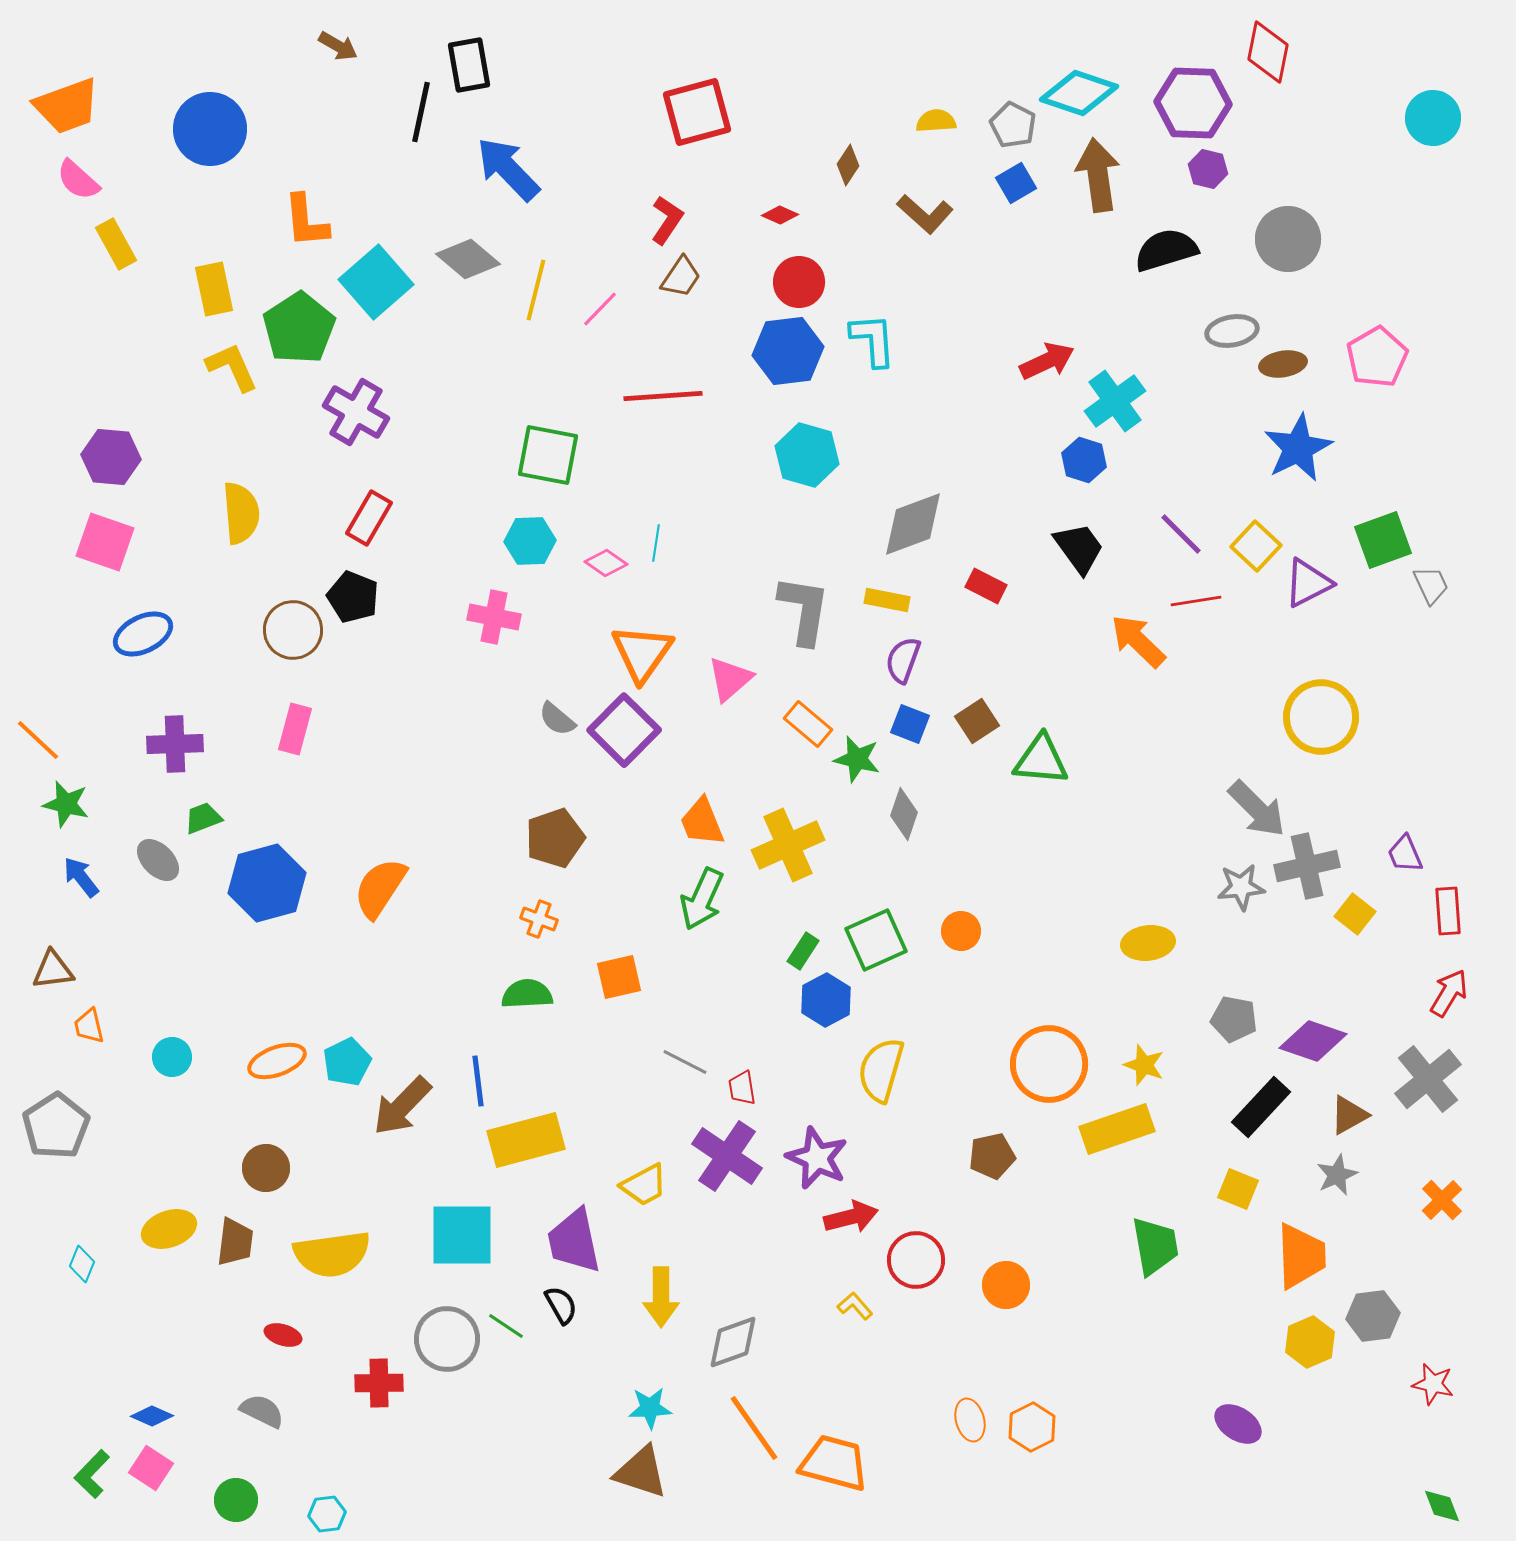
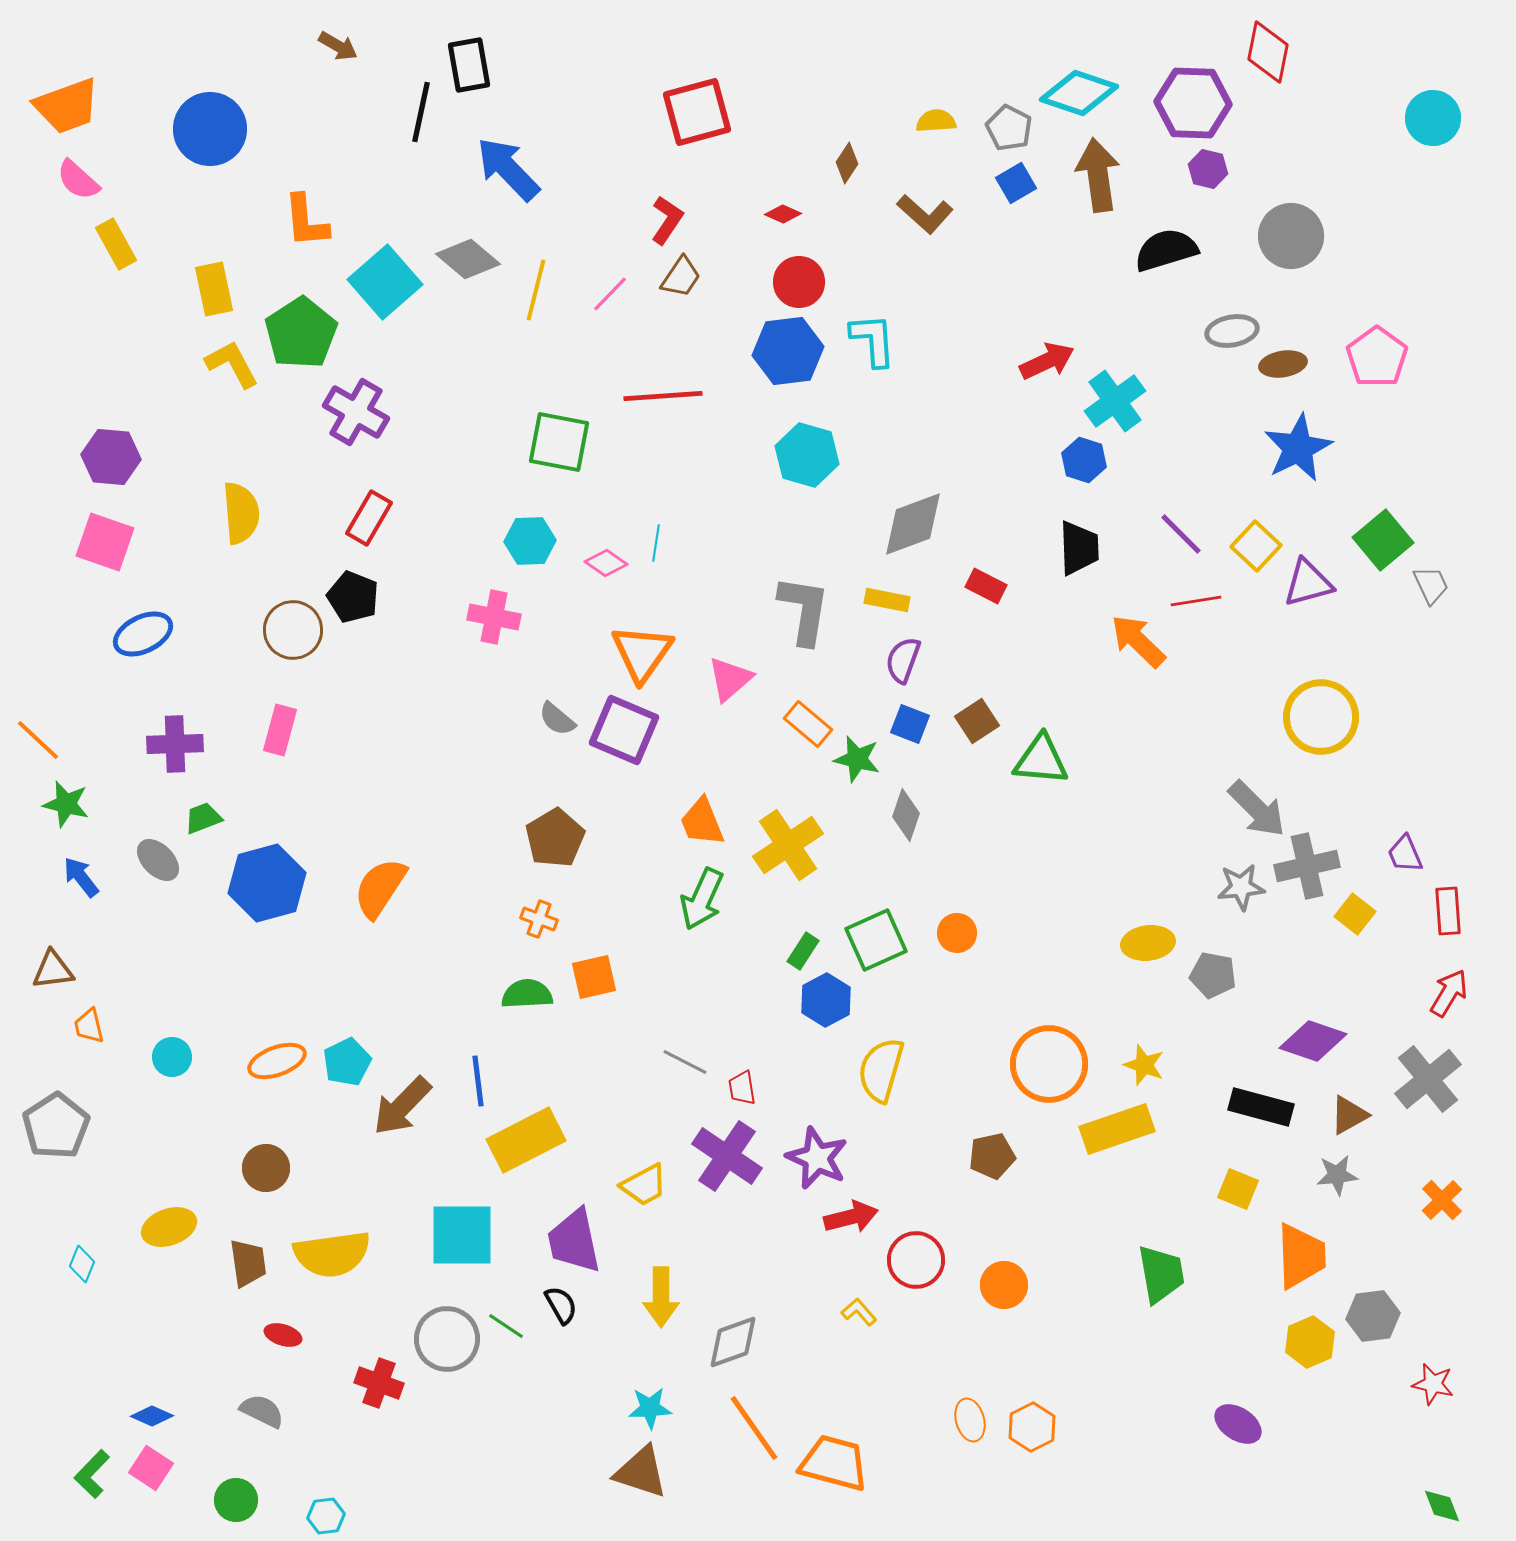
gray pentagon at (1013, 125): moved 4 px left, 3 px down
brown diamond at (848, 165): moved 1 px left, 2 px up
red diamond at (780, 215): moved 3 px right, 1 px up
gray circle at (1288, 239): moved 3 px right, 3 px up
cyan square at (376, 282): moved 9 px right
pink line at (600, 309): moved 10 px right, 15 px up
green pentagon at (299, 328): moved 2 px right, 5 px down
pink pentagon at (1377, 357): rotated 6 degrees counterclockwise
yellow L-shape at (232, 367): moved 3 px up; rotated 4 degrees counterclockwise
green square at (548, 455): moved 11 px right, 13 px up
green square at (1383, 540): rotated 20 degrees counterclockwise
black trapezoid at (1079, 548): rotated 34 degrees clockwise
purple triangle at (1308, 583): rotated 12 degrees clockwise
pink rectangle at (295, 729): moved 15 px left, 1 px down
purple square at (624, 730): rotated 22 degrees counterclockwise
gray diamond at (904, 814): moved 2 px right, 1 px down
brown pentagon at (555, 838): rotated 12 degrees counterclockwise
yellow cross at (788, 845): rotated 10 degrees counterclockwise
orange circle at (961, 931): moved 4 px left, 2 px down
orange square at (619, 977): moved 25 px left
gray pentagon at (1234, 1019): moved 21 px left, 44 px up
black rectangle at (1261, 1107): rotated 62 degrees clockwise
yellow rectangle at (526, 1140): rotated 12 degrees counterclockwise
gray star at (1337, 1175): rotated 18 degrees clockwise
yellow ellipse at (169, 1229): moved 2 px up
brown trapezoid at (235, 1242): moved 13 px right, 21 px down; rotated 15 degrees counterclockwise
green trapezoid at (1155, 1246): moved 6 px right, 28 px down
orange circle at (1006, 1285): moved 2 px left
yellow L-shape at (855, 1306): moved 4 px right, 6 px down
red cross at (379, 1383): rotated 21 degrees clockwise
cyan hexagon at (327, 1514): moved 1 px left, 2 px down
